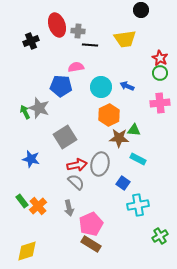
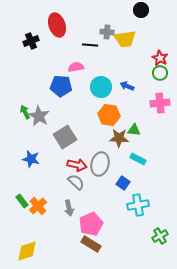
gray cross: moved 29 px right, 1 px down
gray star: moved 8 px down; rotated 10 degrees clockwise
orange hexagon: rotated 25 degrees counterclockwise
red arrow: rotated 24 degrees clockwise
